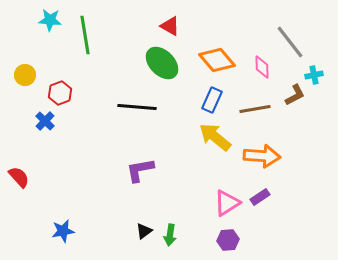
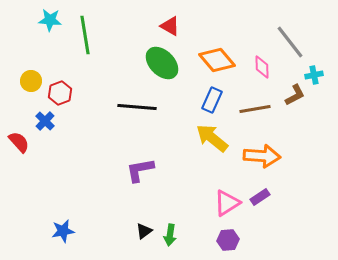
yellow circle: moved 6 px right, 6 px down
yellow arrow: moved 3 px left, 1 px down
red semicircle: moved 35 px up
